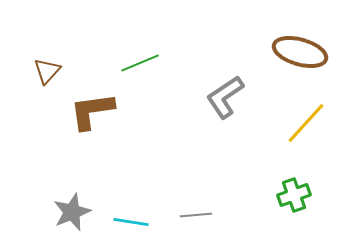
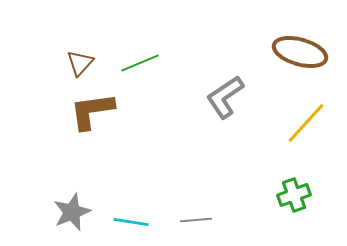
brown triangle: moved 33 px right, 8 px up
gray line: moved 5 px down
